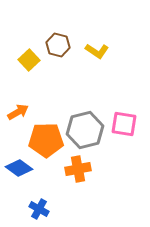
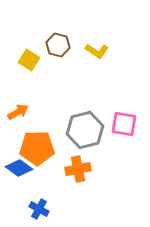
yellow square: rotated 15 degrees counterclockwise
orange pentagon: moved 9 px left, 8 px down
